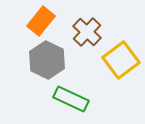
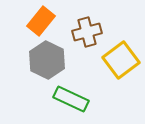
brown cross: rotated 32 degrees clockwise
